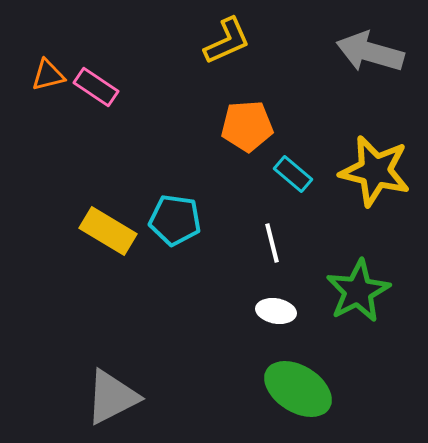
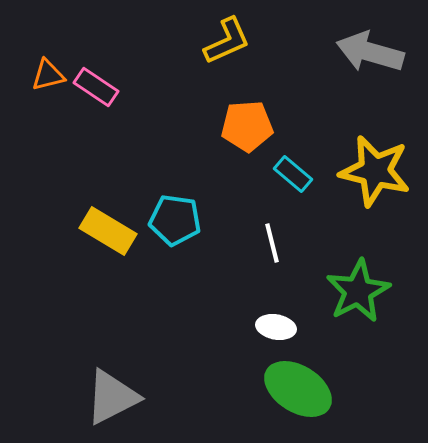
white ellipse: moved 16 px down
